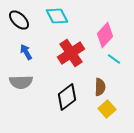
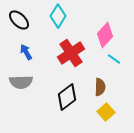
cyan diamond: moved 1 px right; rotated 60 degrees clockwise
yellow square: moved 1 px left, 3 px down
